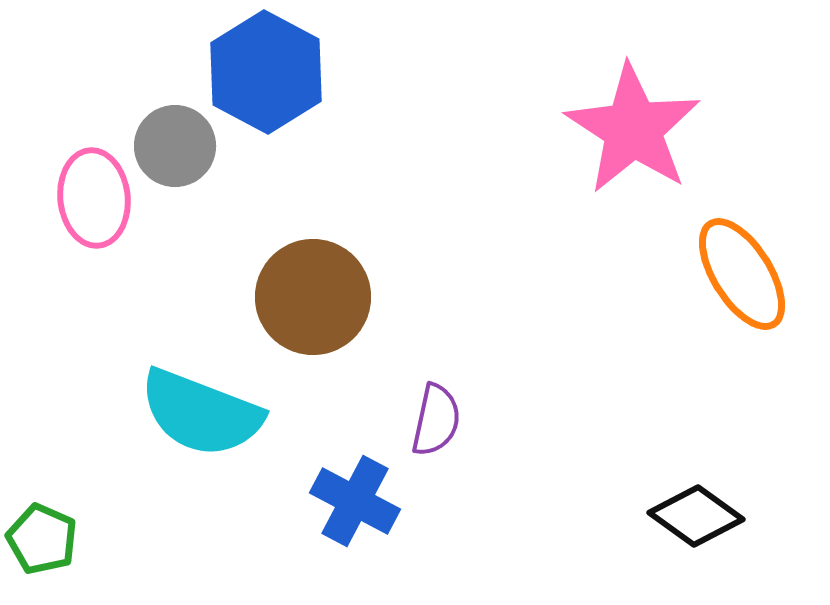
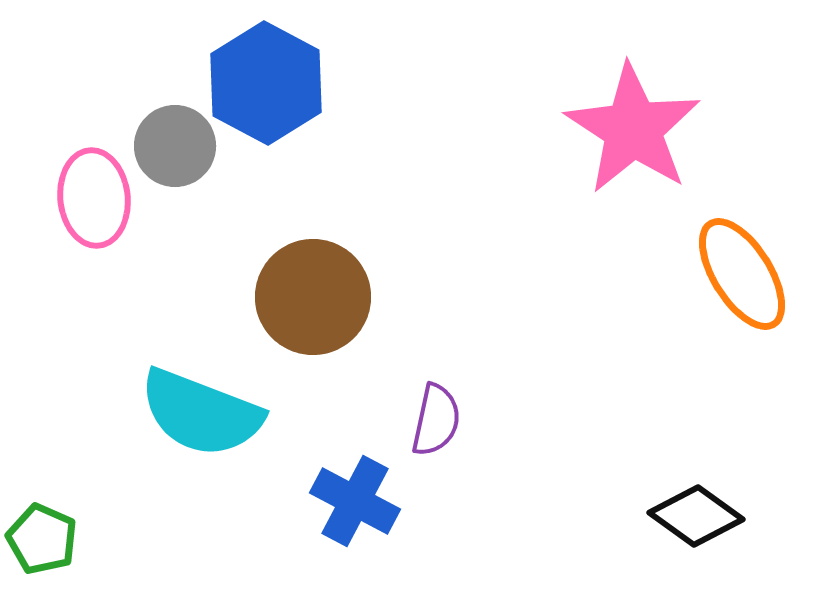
blue hexagon: moved 11 px down
